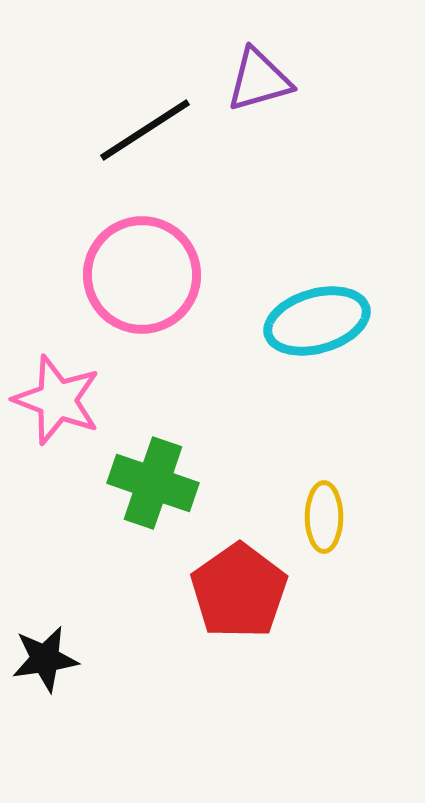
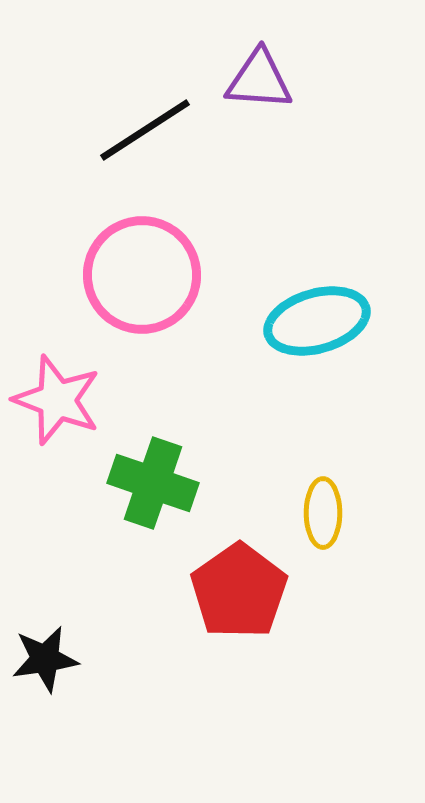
purple triangle: rotated 20 degrees clockwise
yellow ellipse: moved 1 px left, 4 px up
